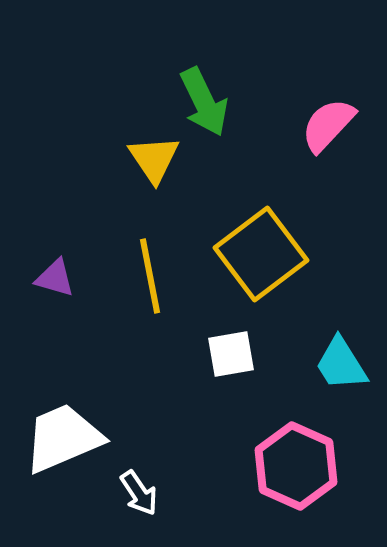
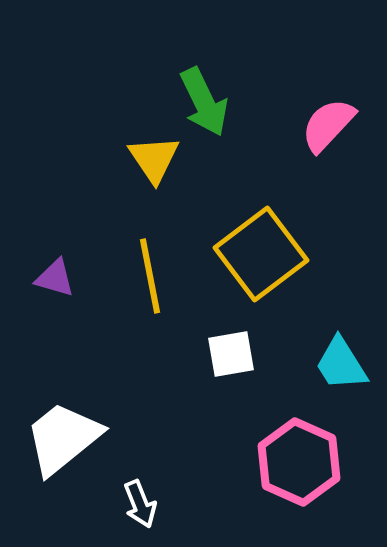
white trapezoid: rotated 16 degrees counterclockwise
pink hexagon: moved 3 px right, 4 px up
white arrow: moved 1 px right, 11 px down; rotated 12 degrees clockwise
